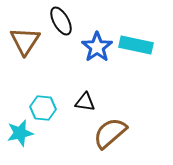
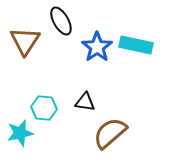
cyan hexagon: moved 1 px right
